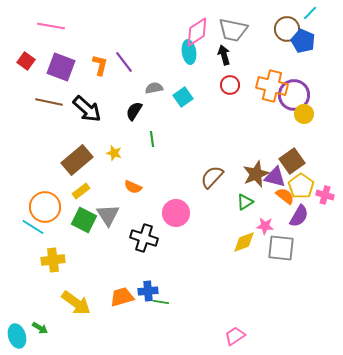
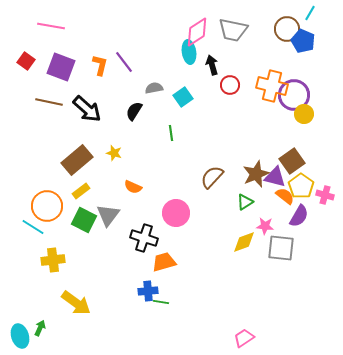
cyan line at (310, 13): rotated 14 degrees counterclockwise
black arrow at (224, 55): moved 12 px left, 10 px down
green line at (152, 139): moved 19 px right, 6 px up
orange circle at (45, 207): moved 2 px right, 1 px up
gray triangle at (108, 215): rotated 10 degrees clockwise
orange trapezoid at (122, 297): moved 42 px right, 35 px up
green arrow at (40, 328): rotated 98 degrees counterclockwise
cyan ellipse at (17, 336): moved 3 px right
pink trapezoid at (235, 336): moved 9 px right, 2 px down
